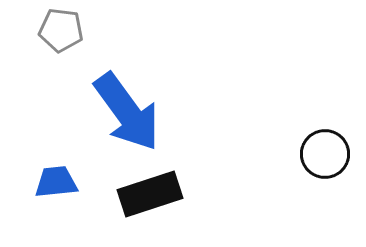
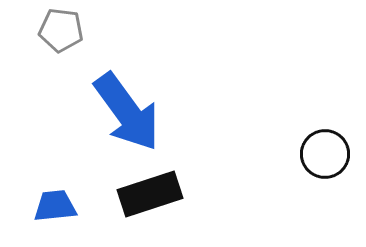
blue trapezoid: moved 1 px left, 24 px down
